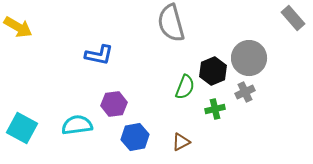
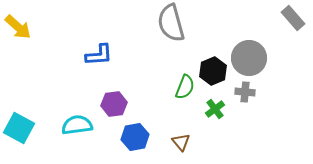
yellow arrow: rotated 12 degrees clockwise
blue L-shape: rotated 16 degrees counterclockwise
gray cross: rotated 30 degrees clockwise
green cross: rotated 24 degrees counterclockwise
cyan square: moved 3 px left
brown triangle: rotated 42 degrees counterclockwise
